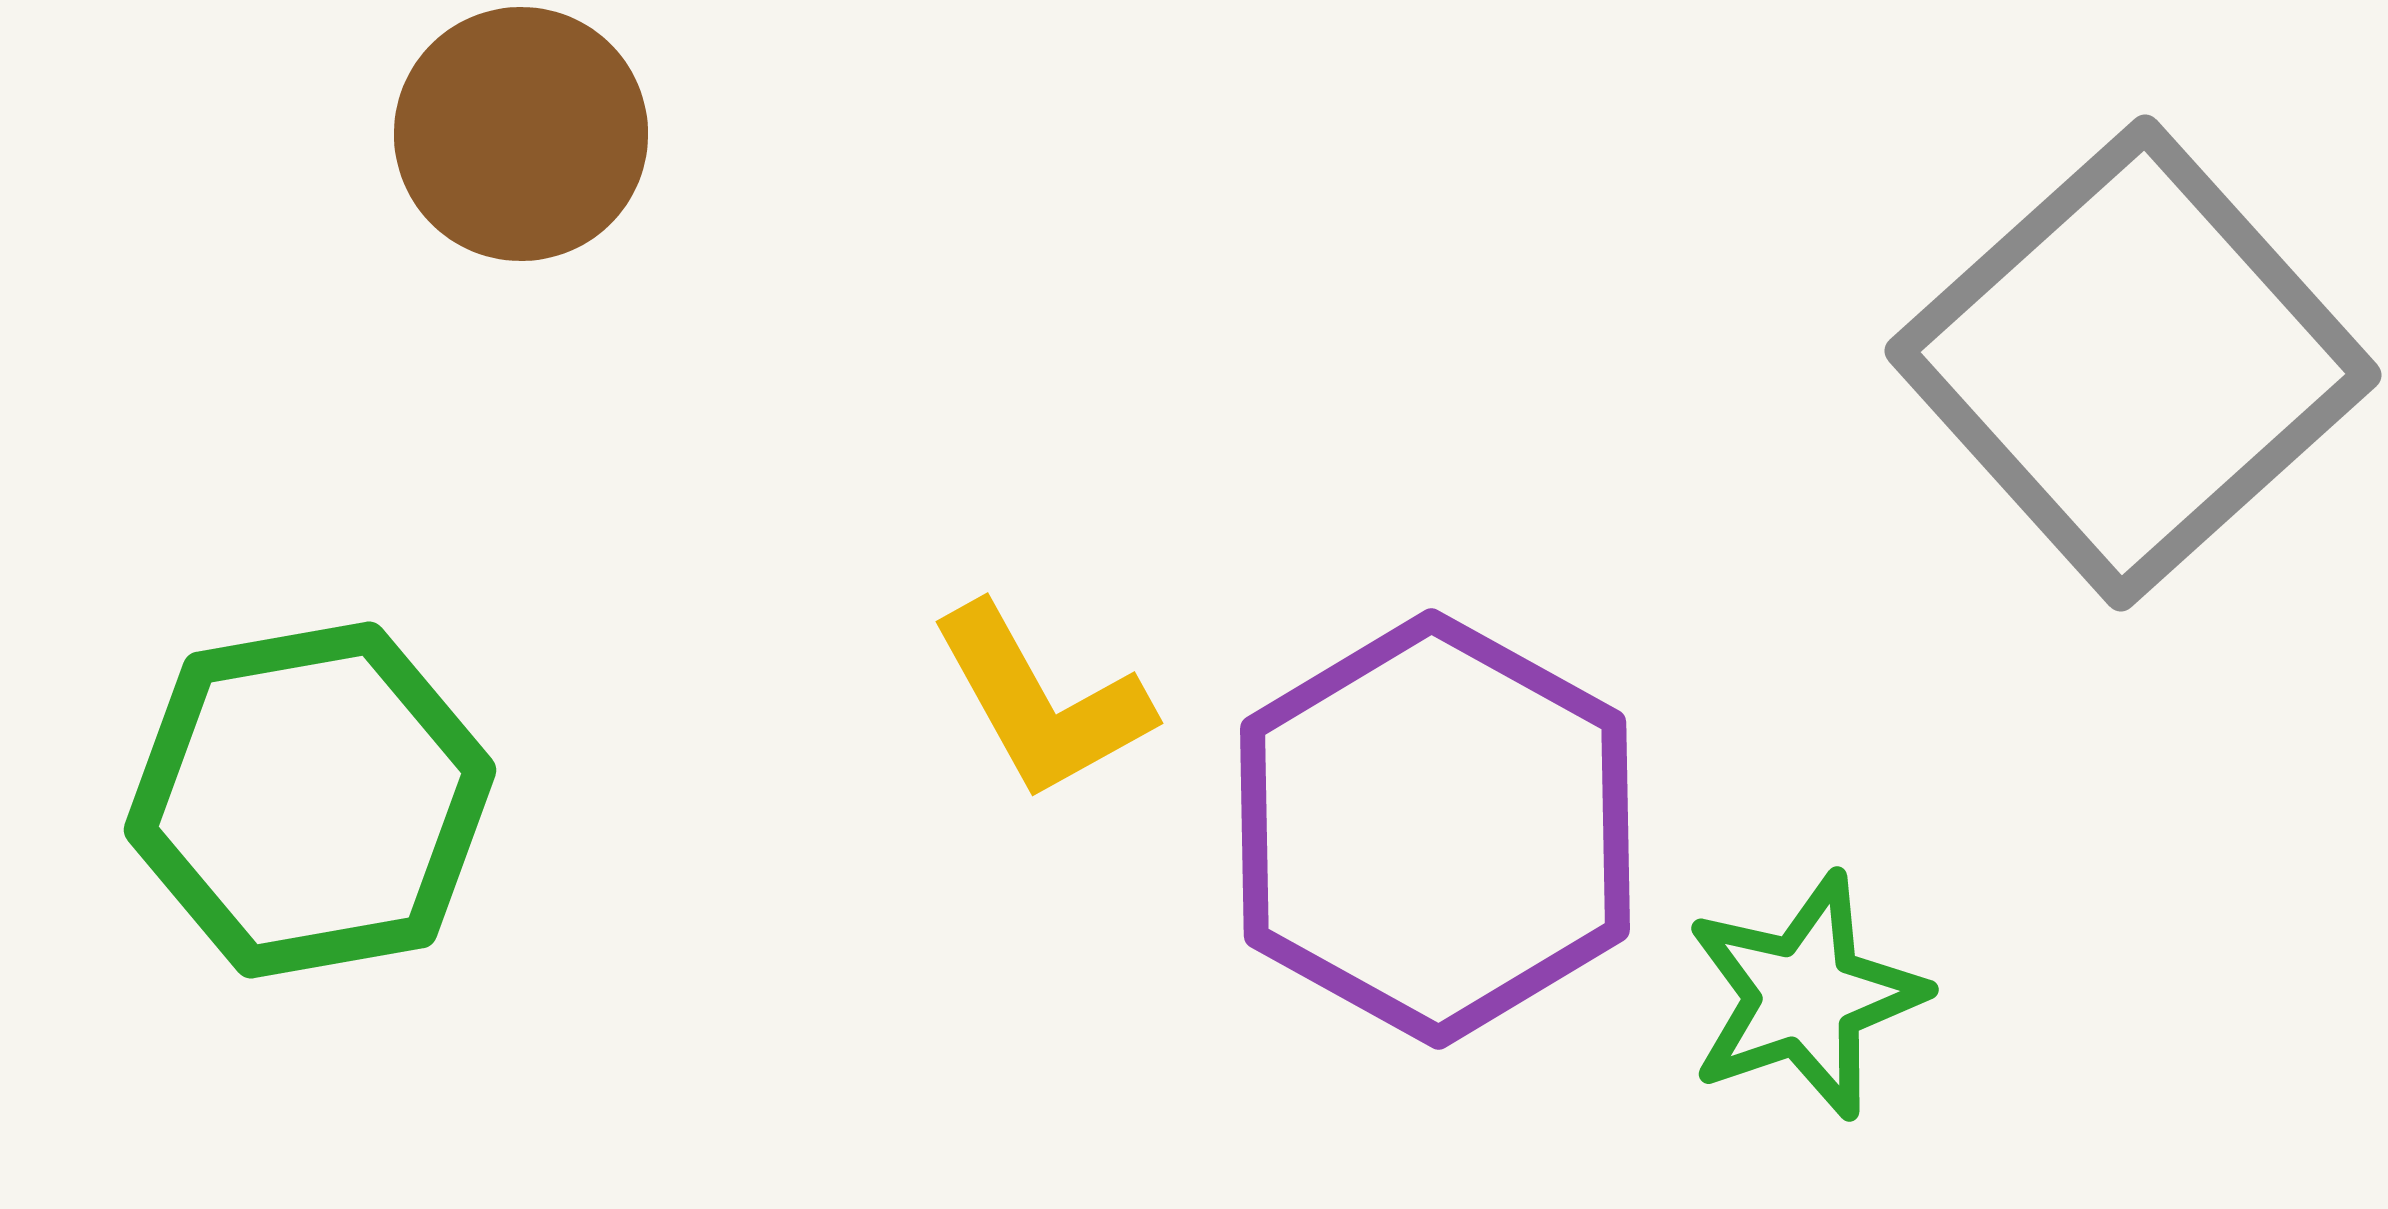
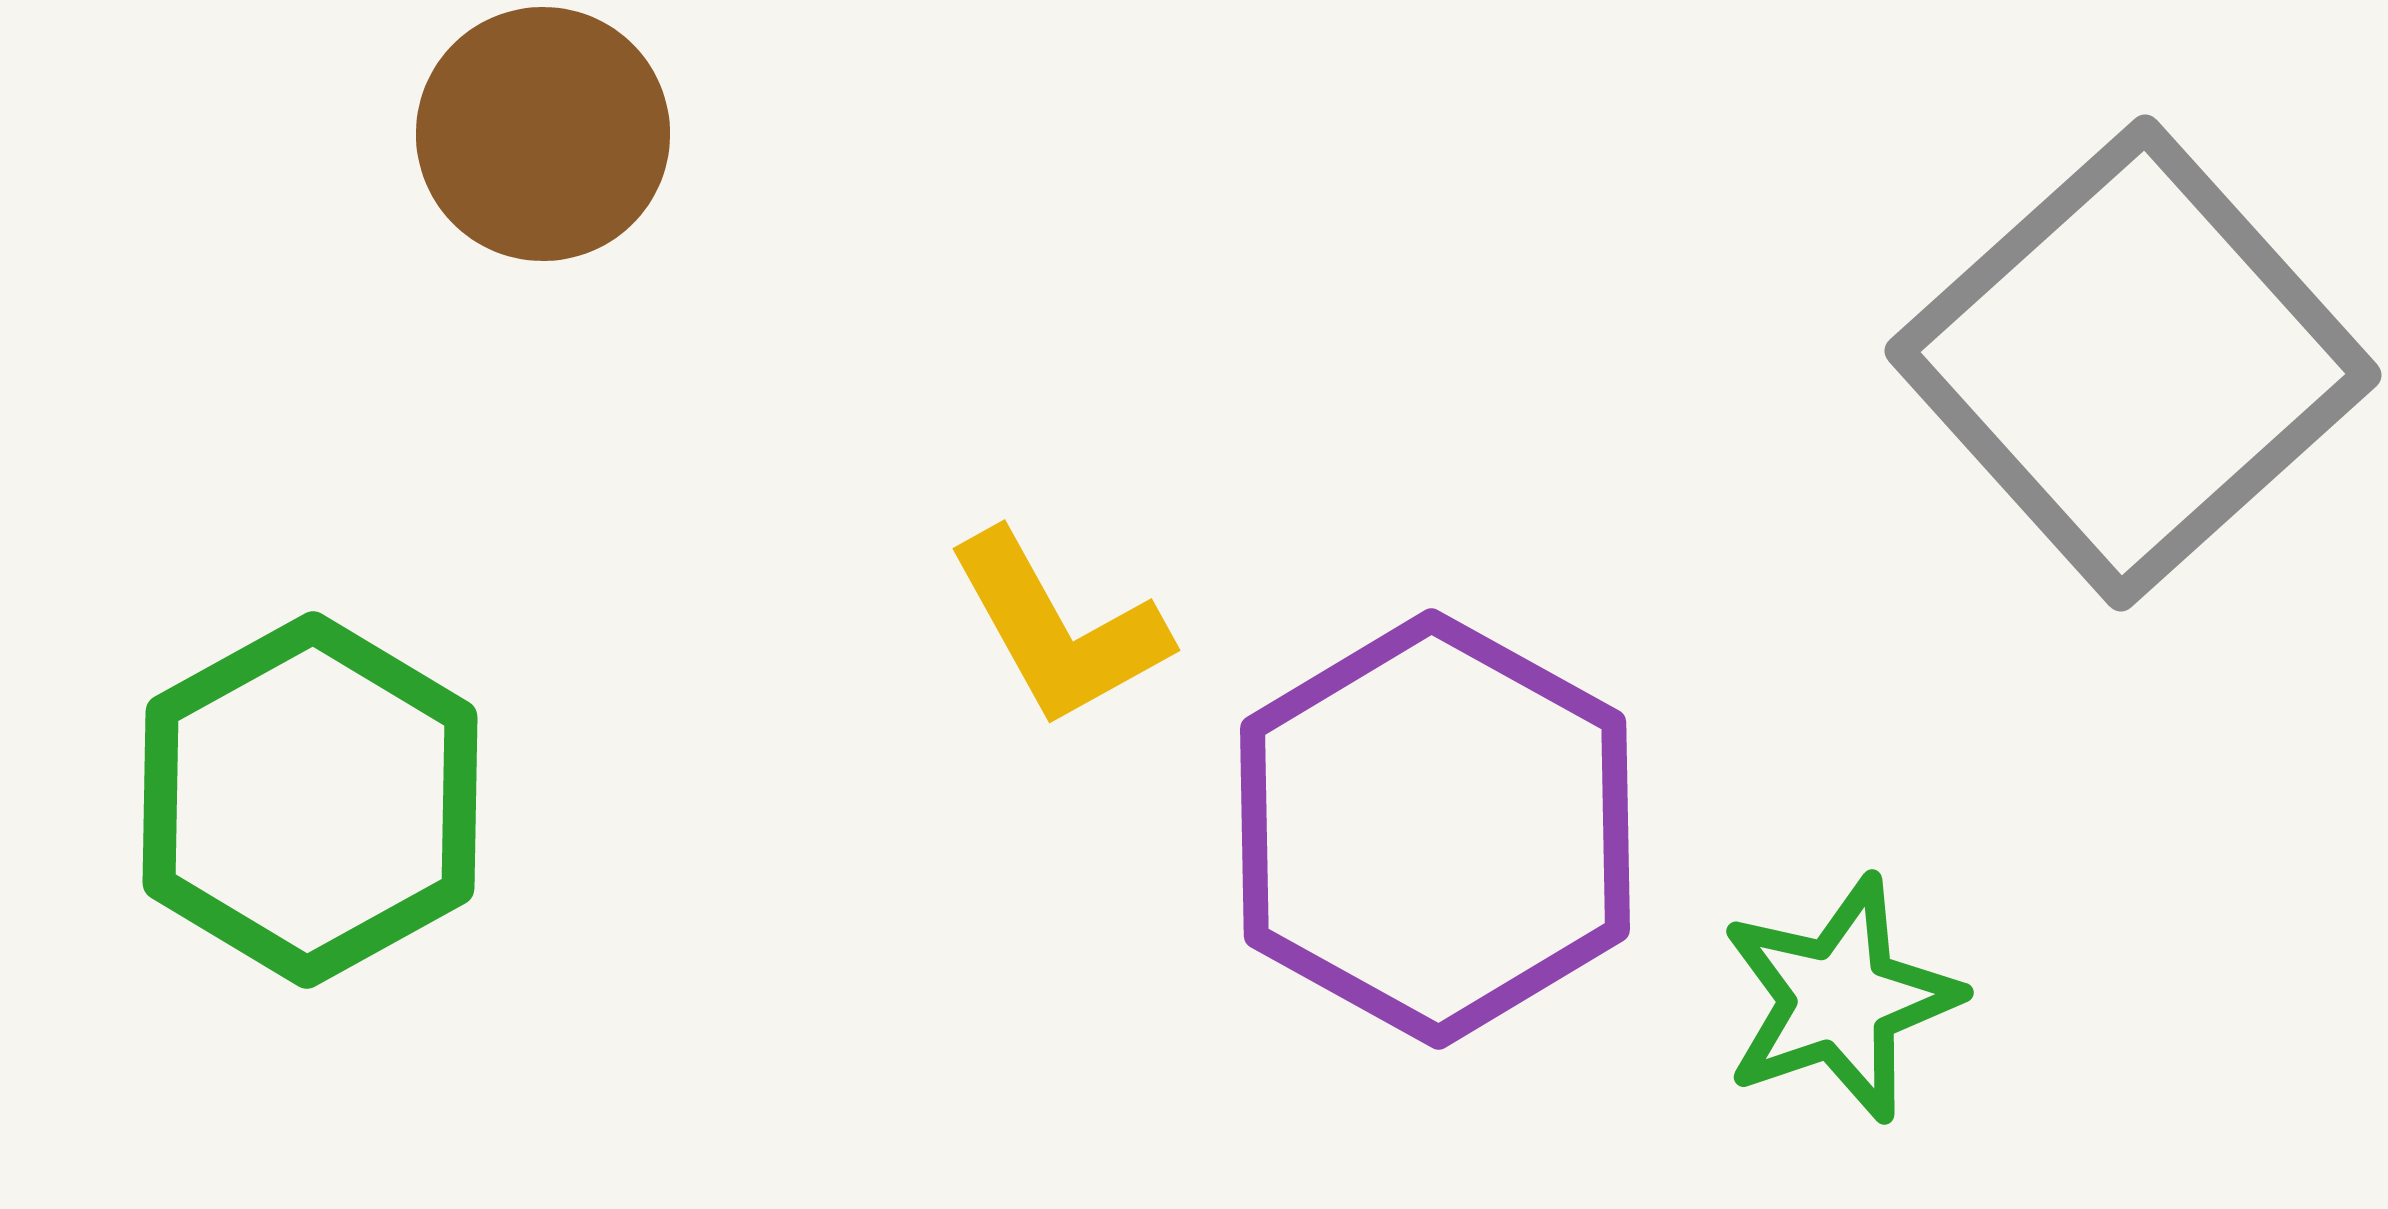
brown circle: moved 22 px right
yellow L-shape: moved 17 px right, 73 px up
green hexagon: rotated 19 degrees counterclockwise
green star: moved 35 px right, 3 px down
